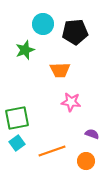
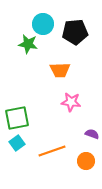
green star: moved 3 px right, 6 px up; rotated 30 degrees clockwise
